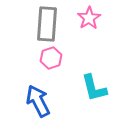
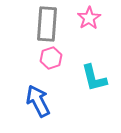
cyan L-shape: moved 10 px up
